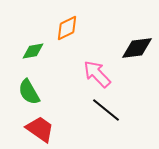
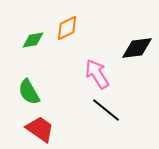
green diamond: moved 11 px up
pink arrow: rotated 12 degrees clockwise
